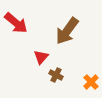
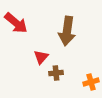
brown arrow: rotated 28 degrees counterclockwise
brown cross: moved 2 px up; rotated 32 degrees counterclockwise
orange cross: rotated 28 degrees clockwise
